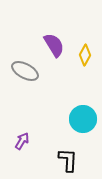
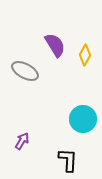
purple semicircle: moved 1 px right
